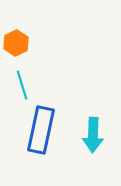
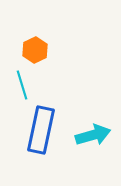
orange hexagon: moved 19 px right, 7 px down
cyan arrow: rotated 108 degrees counterclockwise
